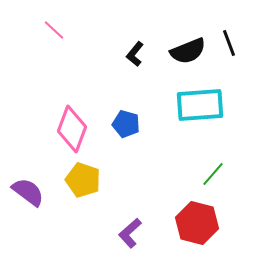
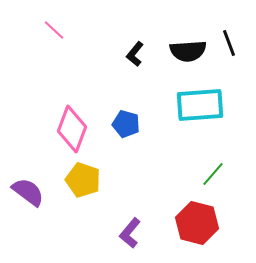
black semicircle: rotated 18 degrees clockwise
purple L-shape: rotated 8 degrees counterclockwise
